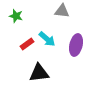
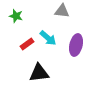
cyan arrow: moved 1 px right, 1 px up
